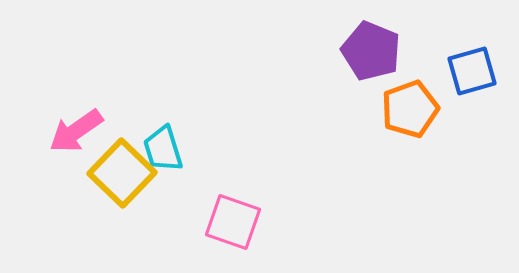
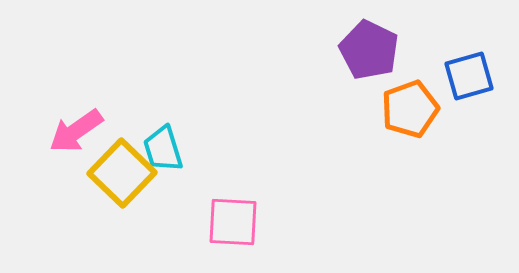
purple pentagon: moved 2 px left, 1 px up; rotated 4 degrees clockwise
blue square: moved 3 px left, 5 px down
pink square: rotated 16 degrees counterclockwise
